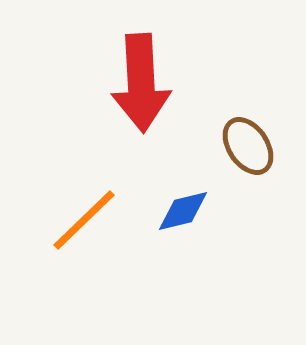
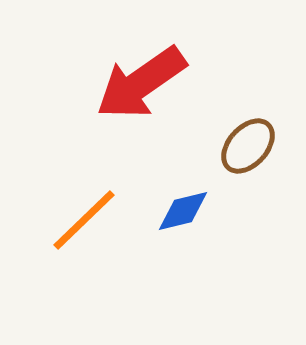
red arrow: rotated 58 degrees clockwise
brown ellipse: rotated 76 degrees clockwise
